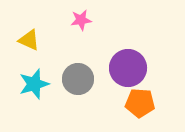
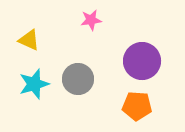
pink star: moved 10 px right
purple circle: moved 14 px right, 7 px up
orange pentagon: moved 3 px left, 3 px down
